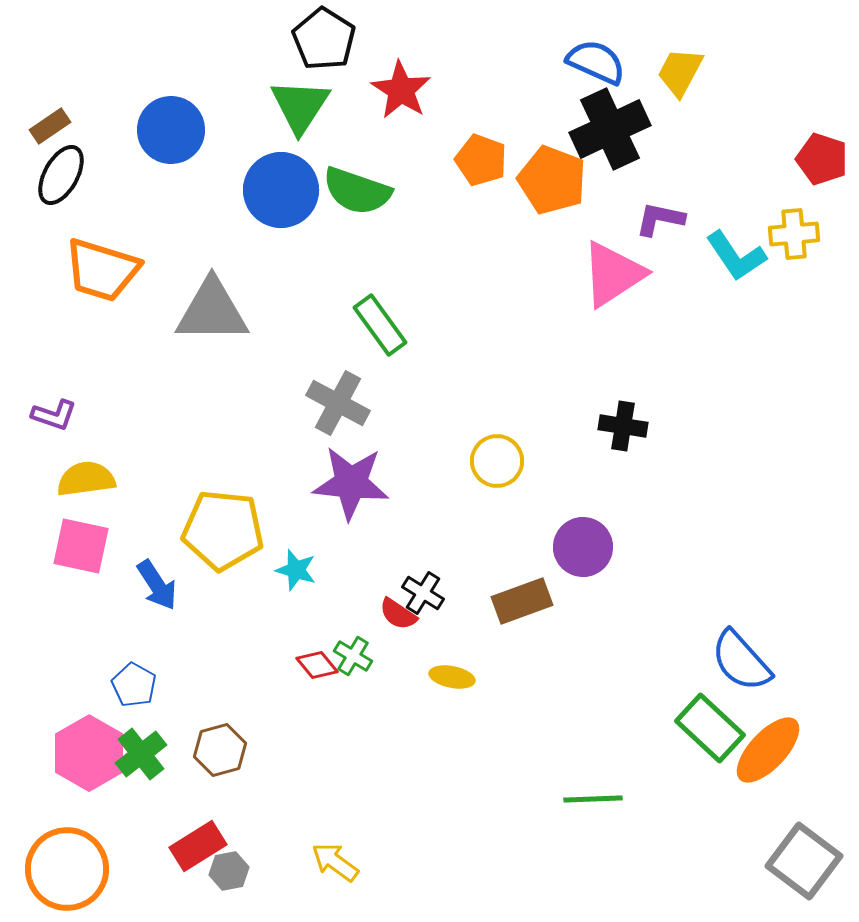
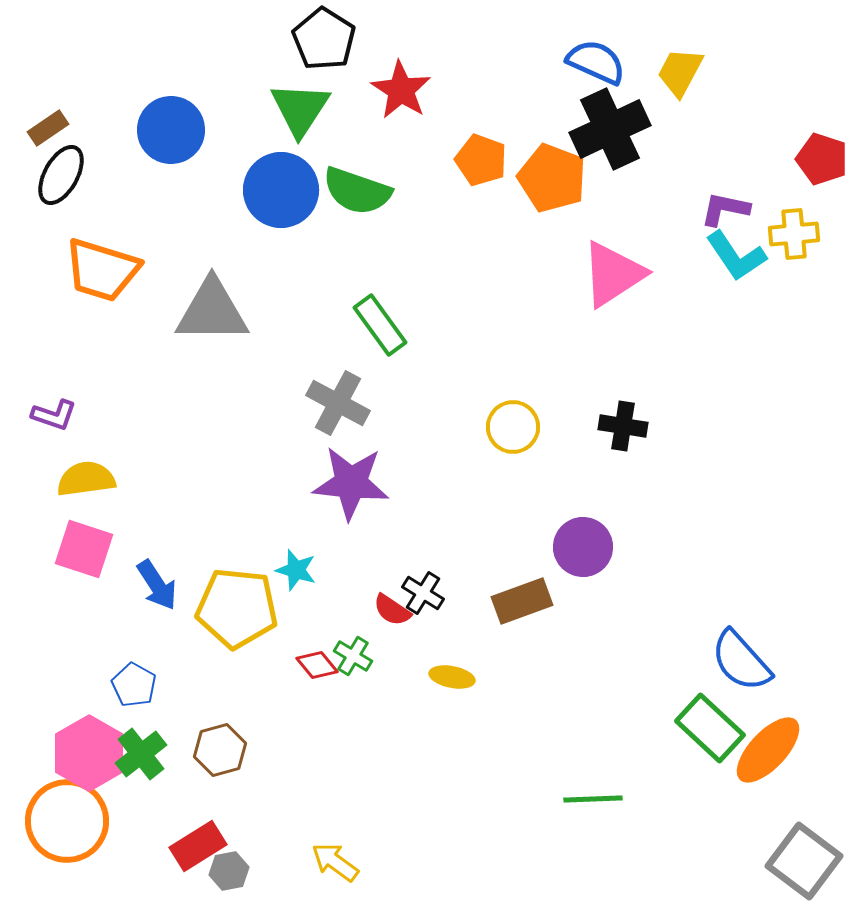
green triangle at (300, 106): moved 3 px down
brown rectangle at (50, 126): moved 2 px left, 2 px down
orange pentagon at (552, 180): moved 2 px up
purple L-shape at (660, 219): moved 65 px right, 10 px up
yellow circle at (497, 461): moved 16 px right, 34 px up
yellow pentagon at (223, 530): moved 14 px right, 78 px down
pink square at (81, 546): moved 3 px right, 3 px down; rotated 6 degrees clockwise
red semicircle at (398, 614): moved 6 px left, 4 px up
orange circle at (67, 869): moved 48 px up
